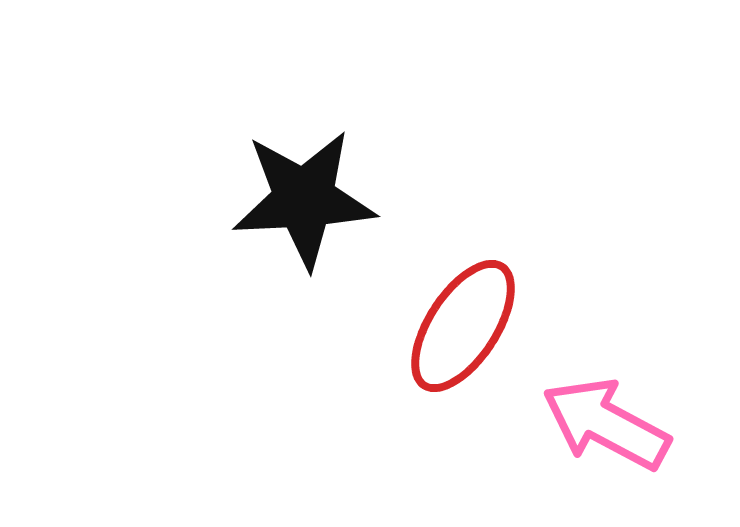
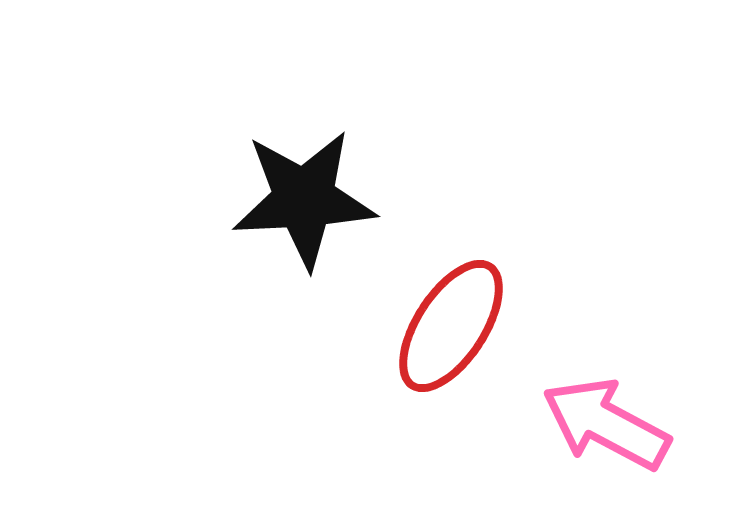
red ellipse: moved 12 px left
